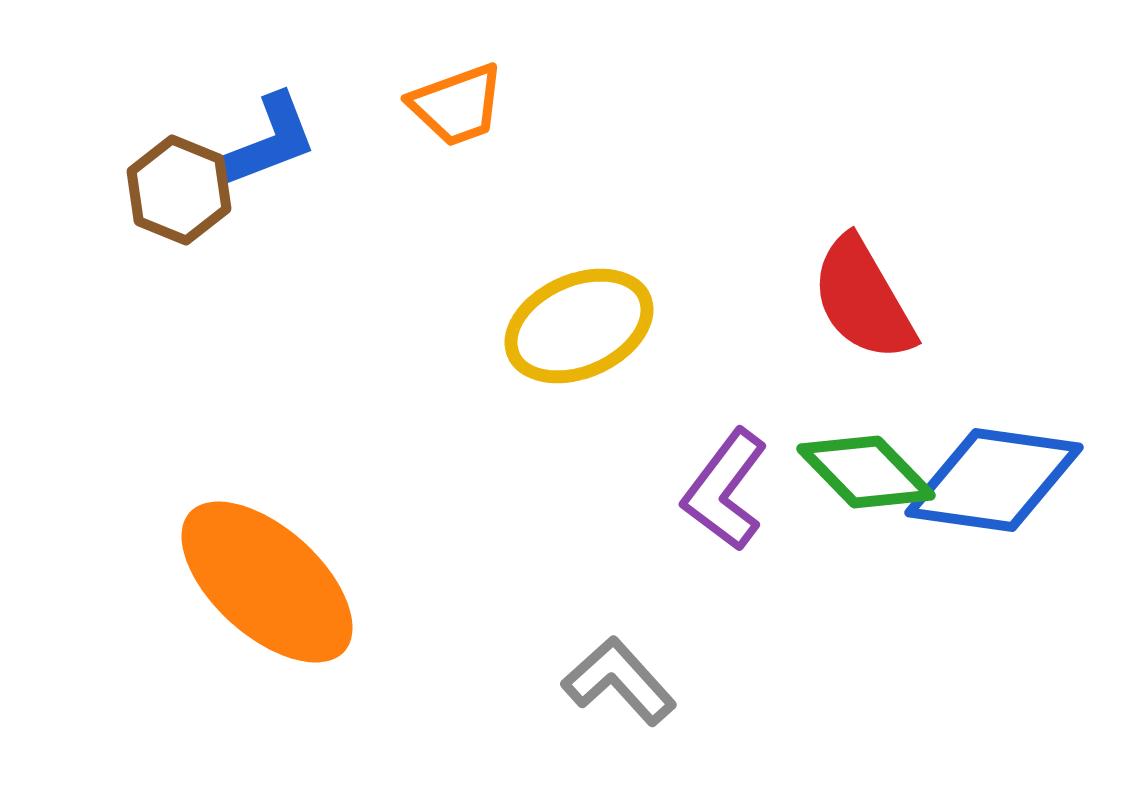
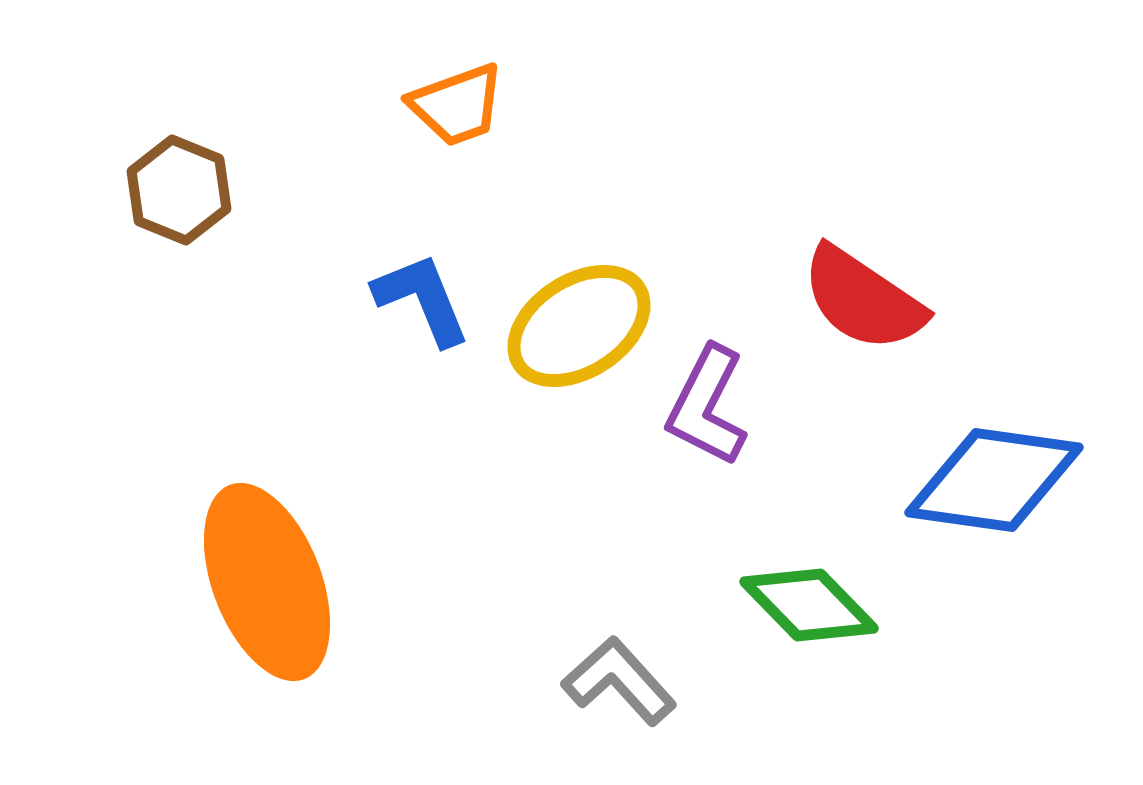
blue L-shape: moved 153 px right, 158 px down; rotated 91 degrees counterclockwise
red semicircle: rotated 26 degrees counterclockwise
yellow ellipse: rotated 9 degrees counterclockwise
green diamond: moved 57 px left, 133 px down
purple L-shape: moved 18 px left, 84 px up; rotated 10 degrees counterclockwise
orange ellipse: rotated 27 degrees clockwise
